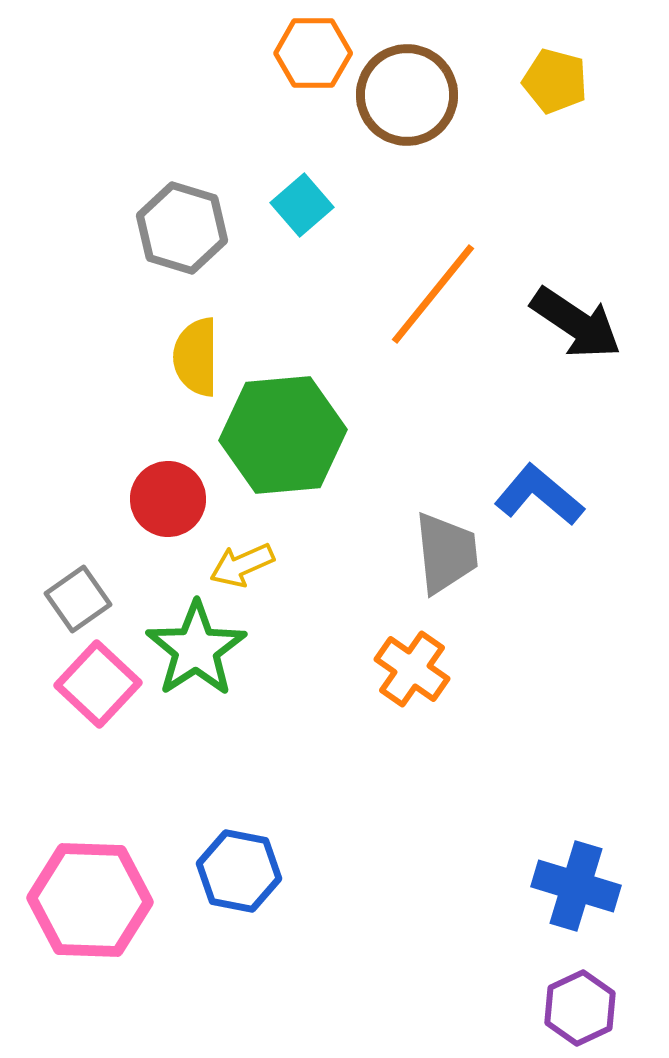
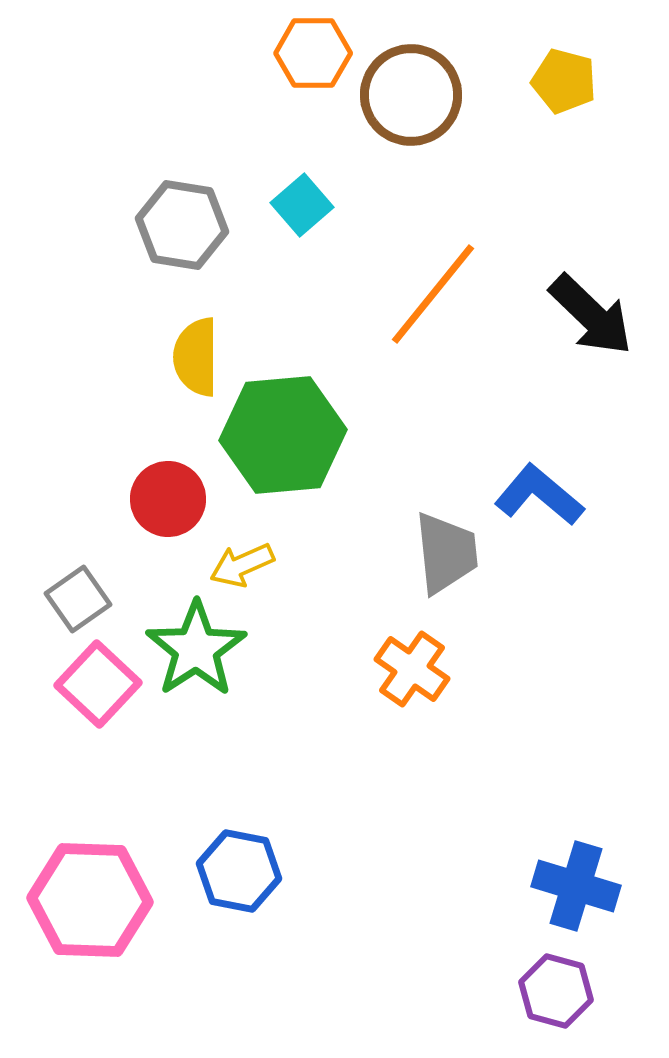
yellow pentagon: moved 9 px right
brown circle: moved 4 px right
gray hexagon: moved 3 px up; rotated 8 degrees counterclockwise
black arrow: moved 15 px right, 8 px up; rotated 10 degrees clockwise
purple hexagon: moved 24 px left, 17 px up; rotated 20 degrees counterclockwise
